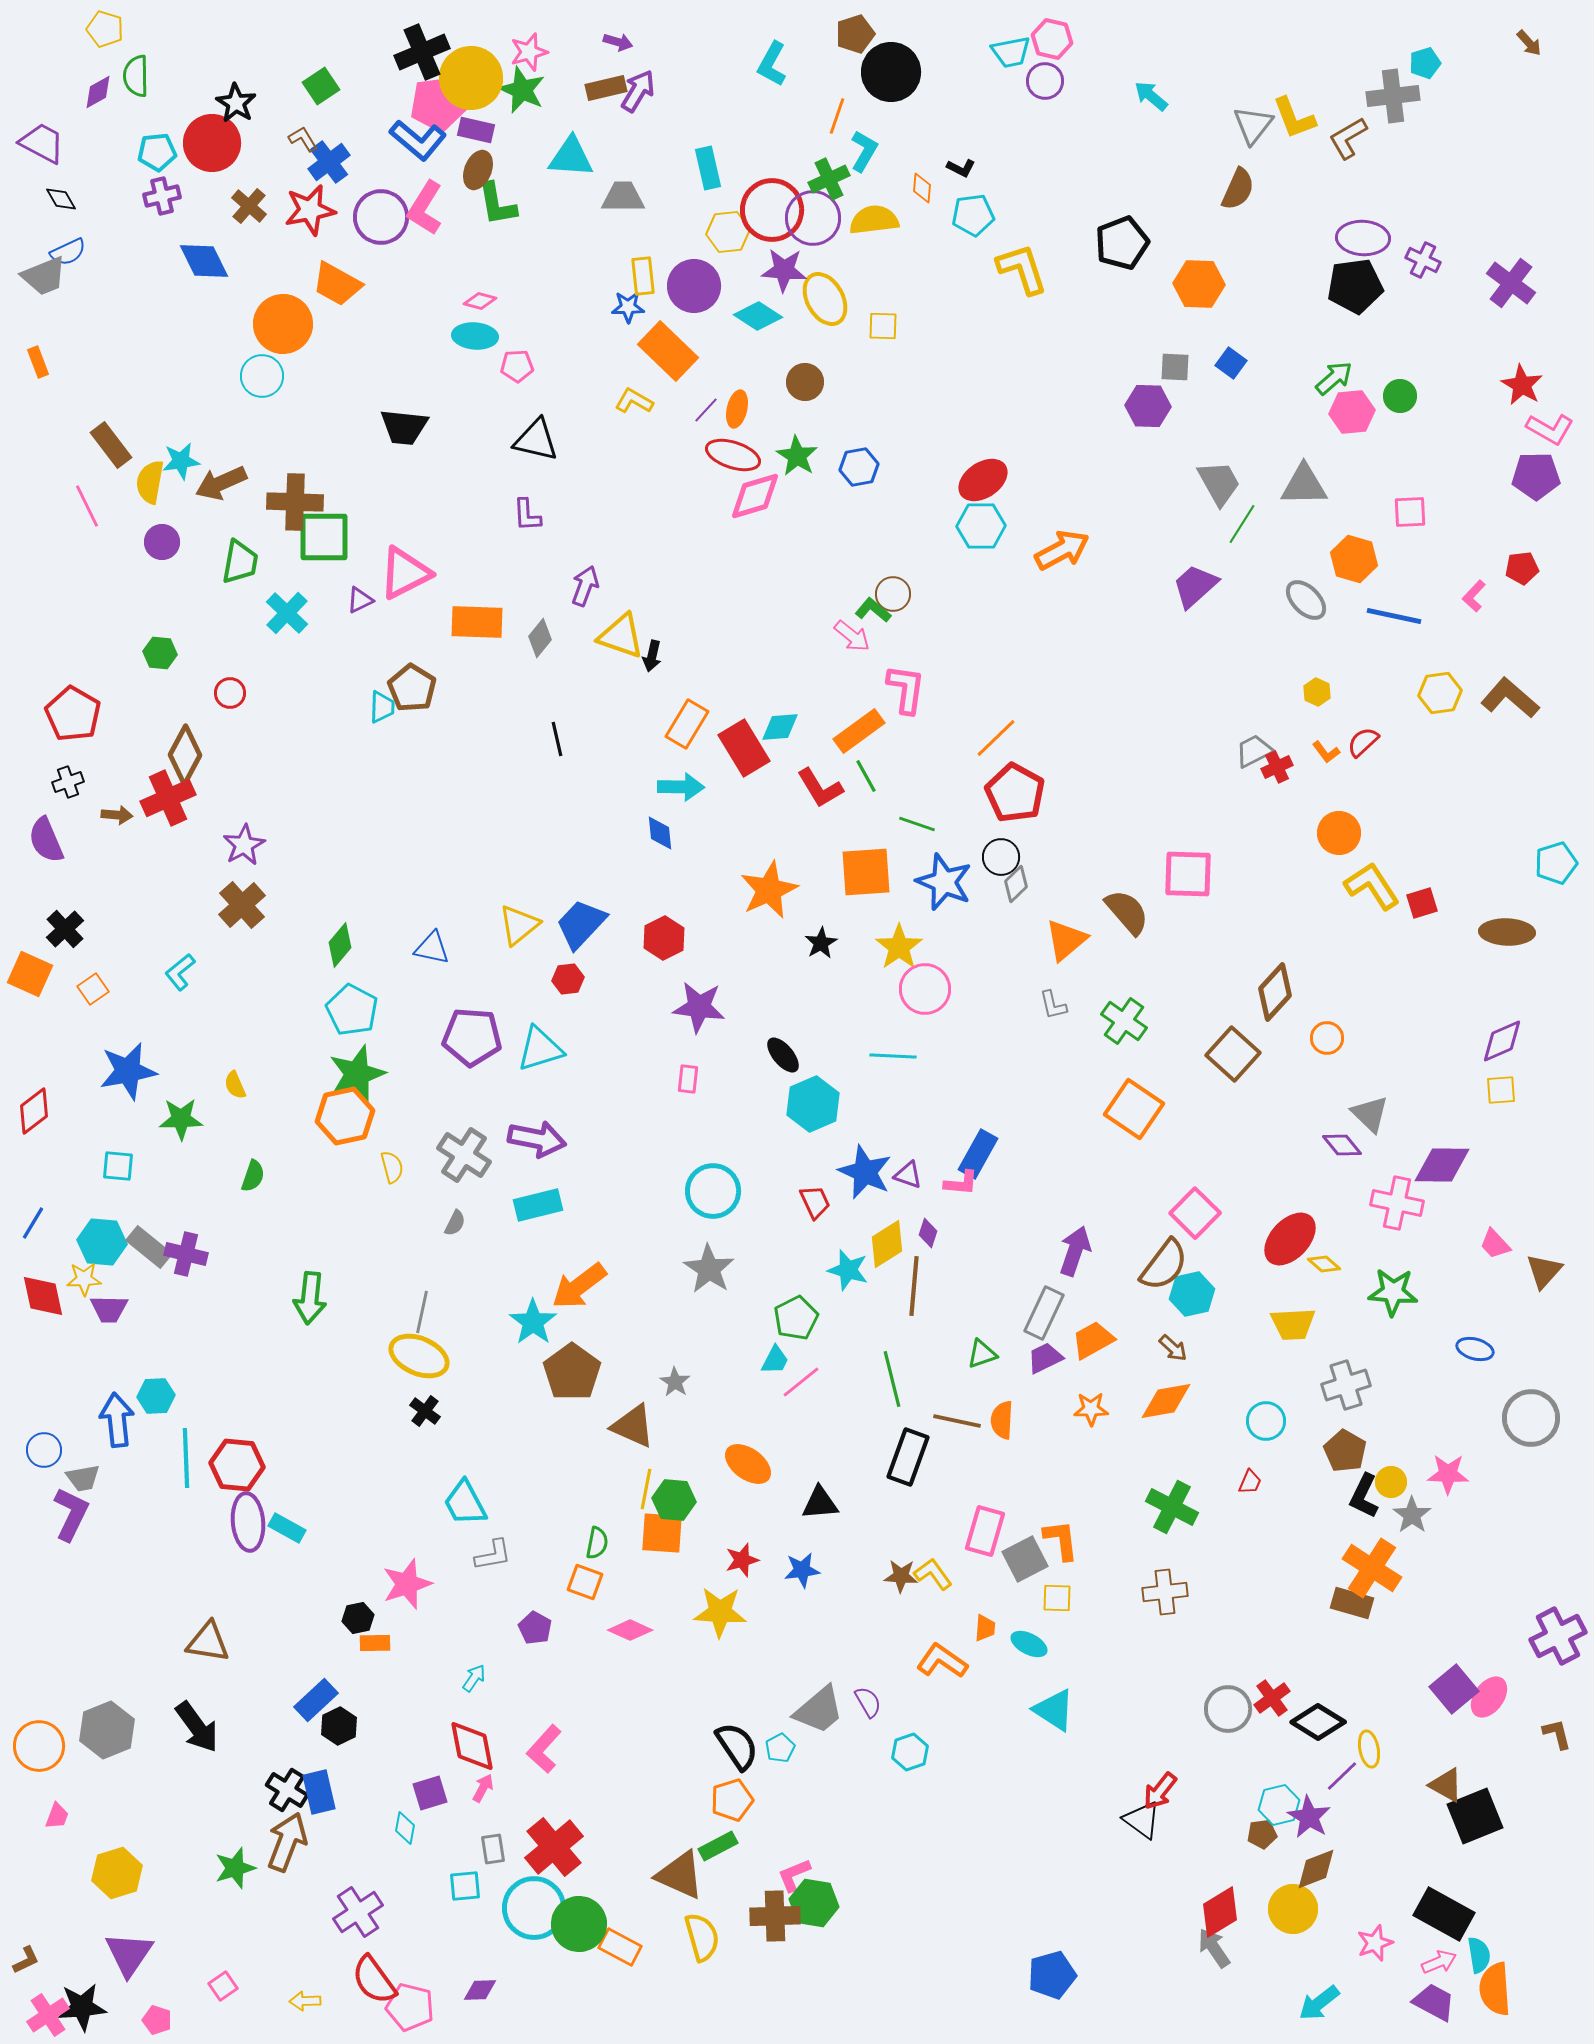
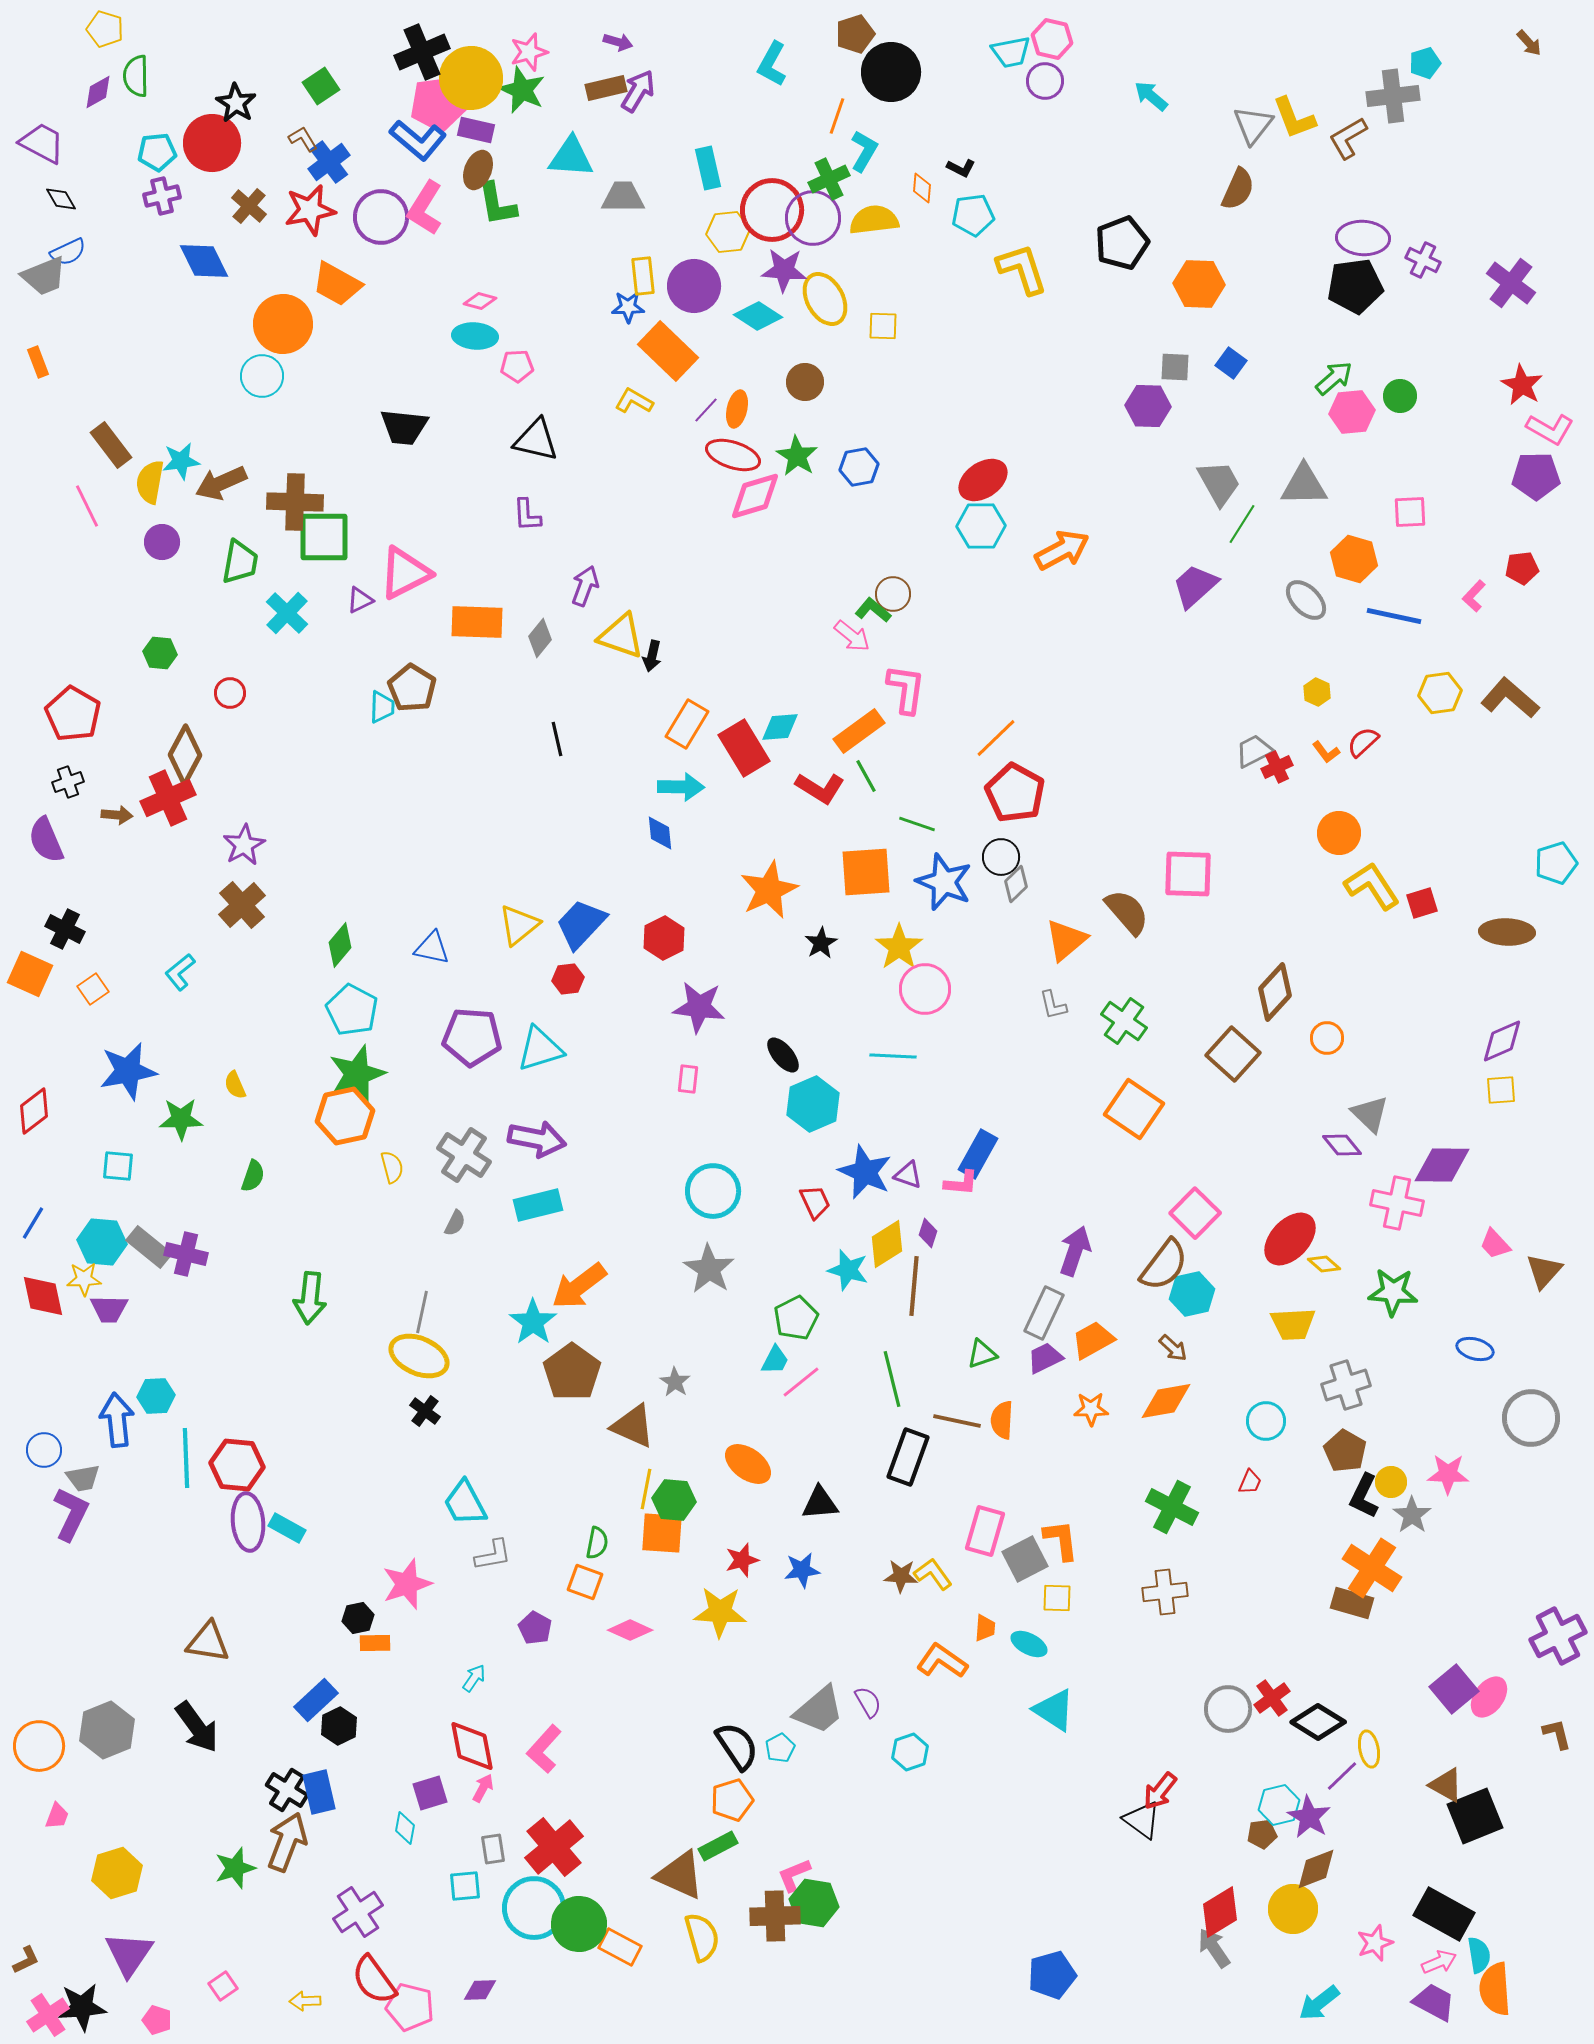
red L-shape at (820, 788): rotated 27 degrees counterclockwise
black cross at (65, 929): rotated 21 degrees counterclockwise
